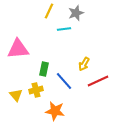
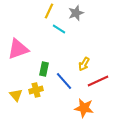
cyan line: moved 5 px left; rotated 40 degrees clockwise
pink triangle: rotated 15 degrees counterclockwise
orange star: moved 29 px right, 3 px up
